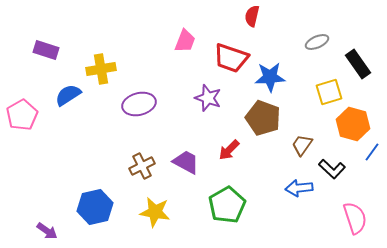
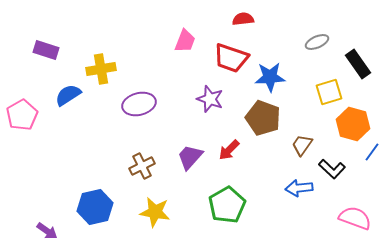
red semicircle: moved 9 px left, 3 px down; rotated 70 degrees clockwise
purple star: moved 2 px right, 1 px down
purple trapezoid: moved 4 px right, 5 px up; rotated 76 degrees counterclockwise
pink semicircle: rotated 52 degrees counterclockwise
